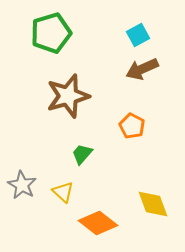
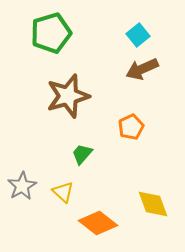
cyan square: rotated 10 degrees counterclockwise
orange pentagon: moved 1 px left, 1 px down; rotated 20 degrees clockwise
gray star: moved 1 px down; rotated 12 degrees clockwise
